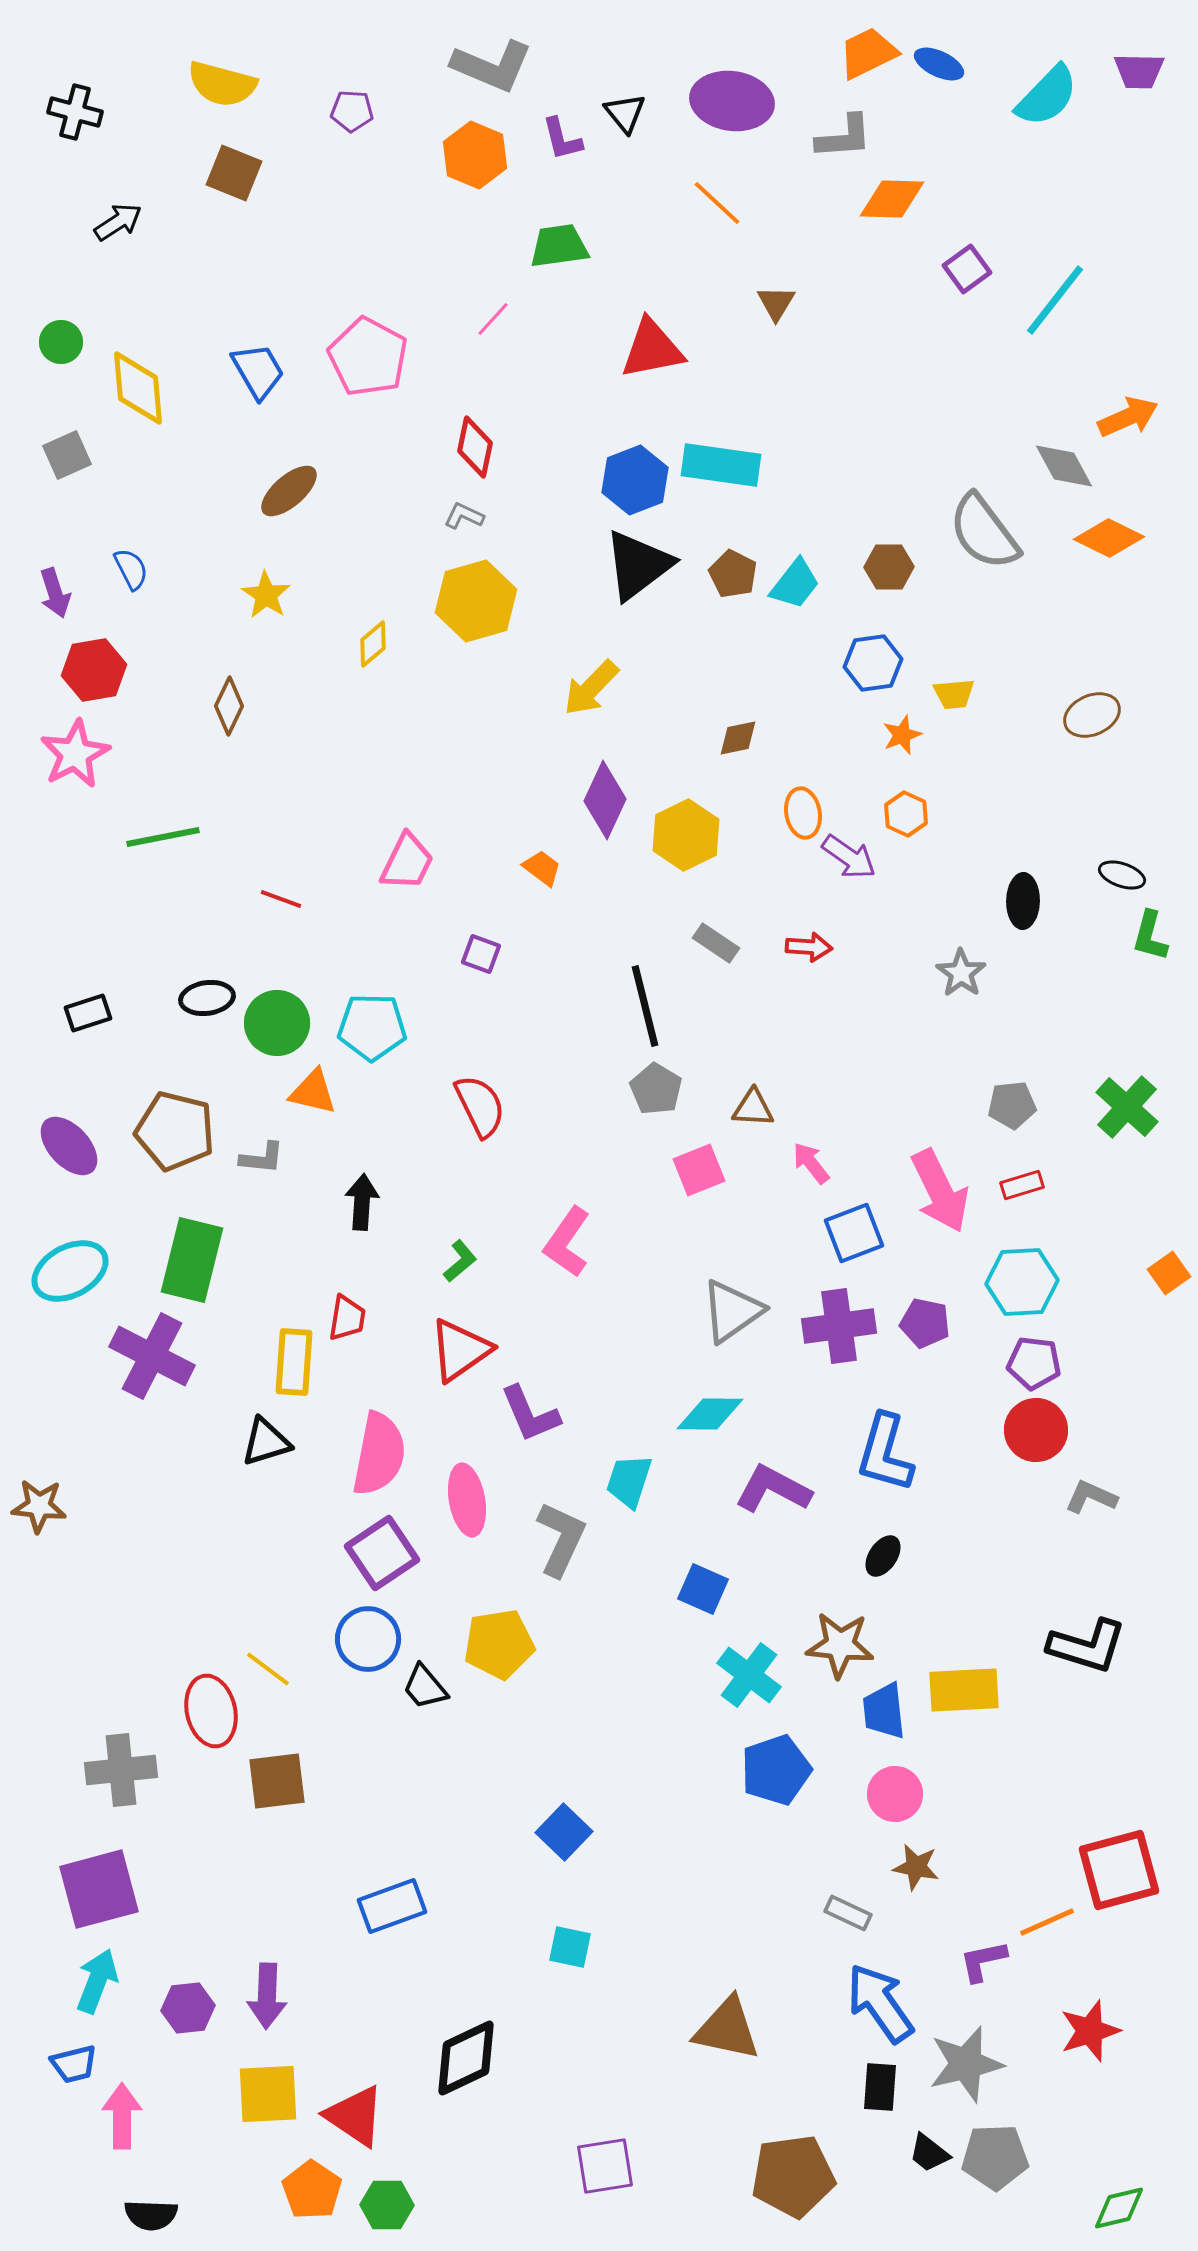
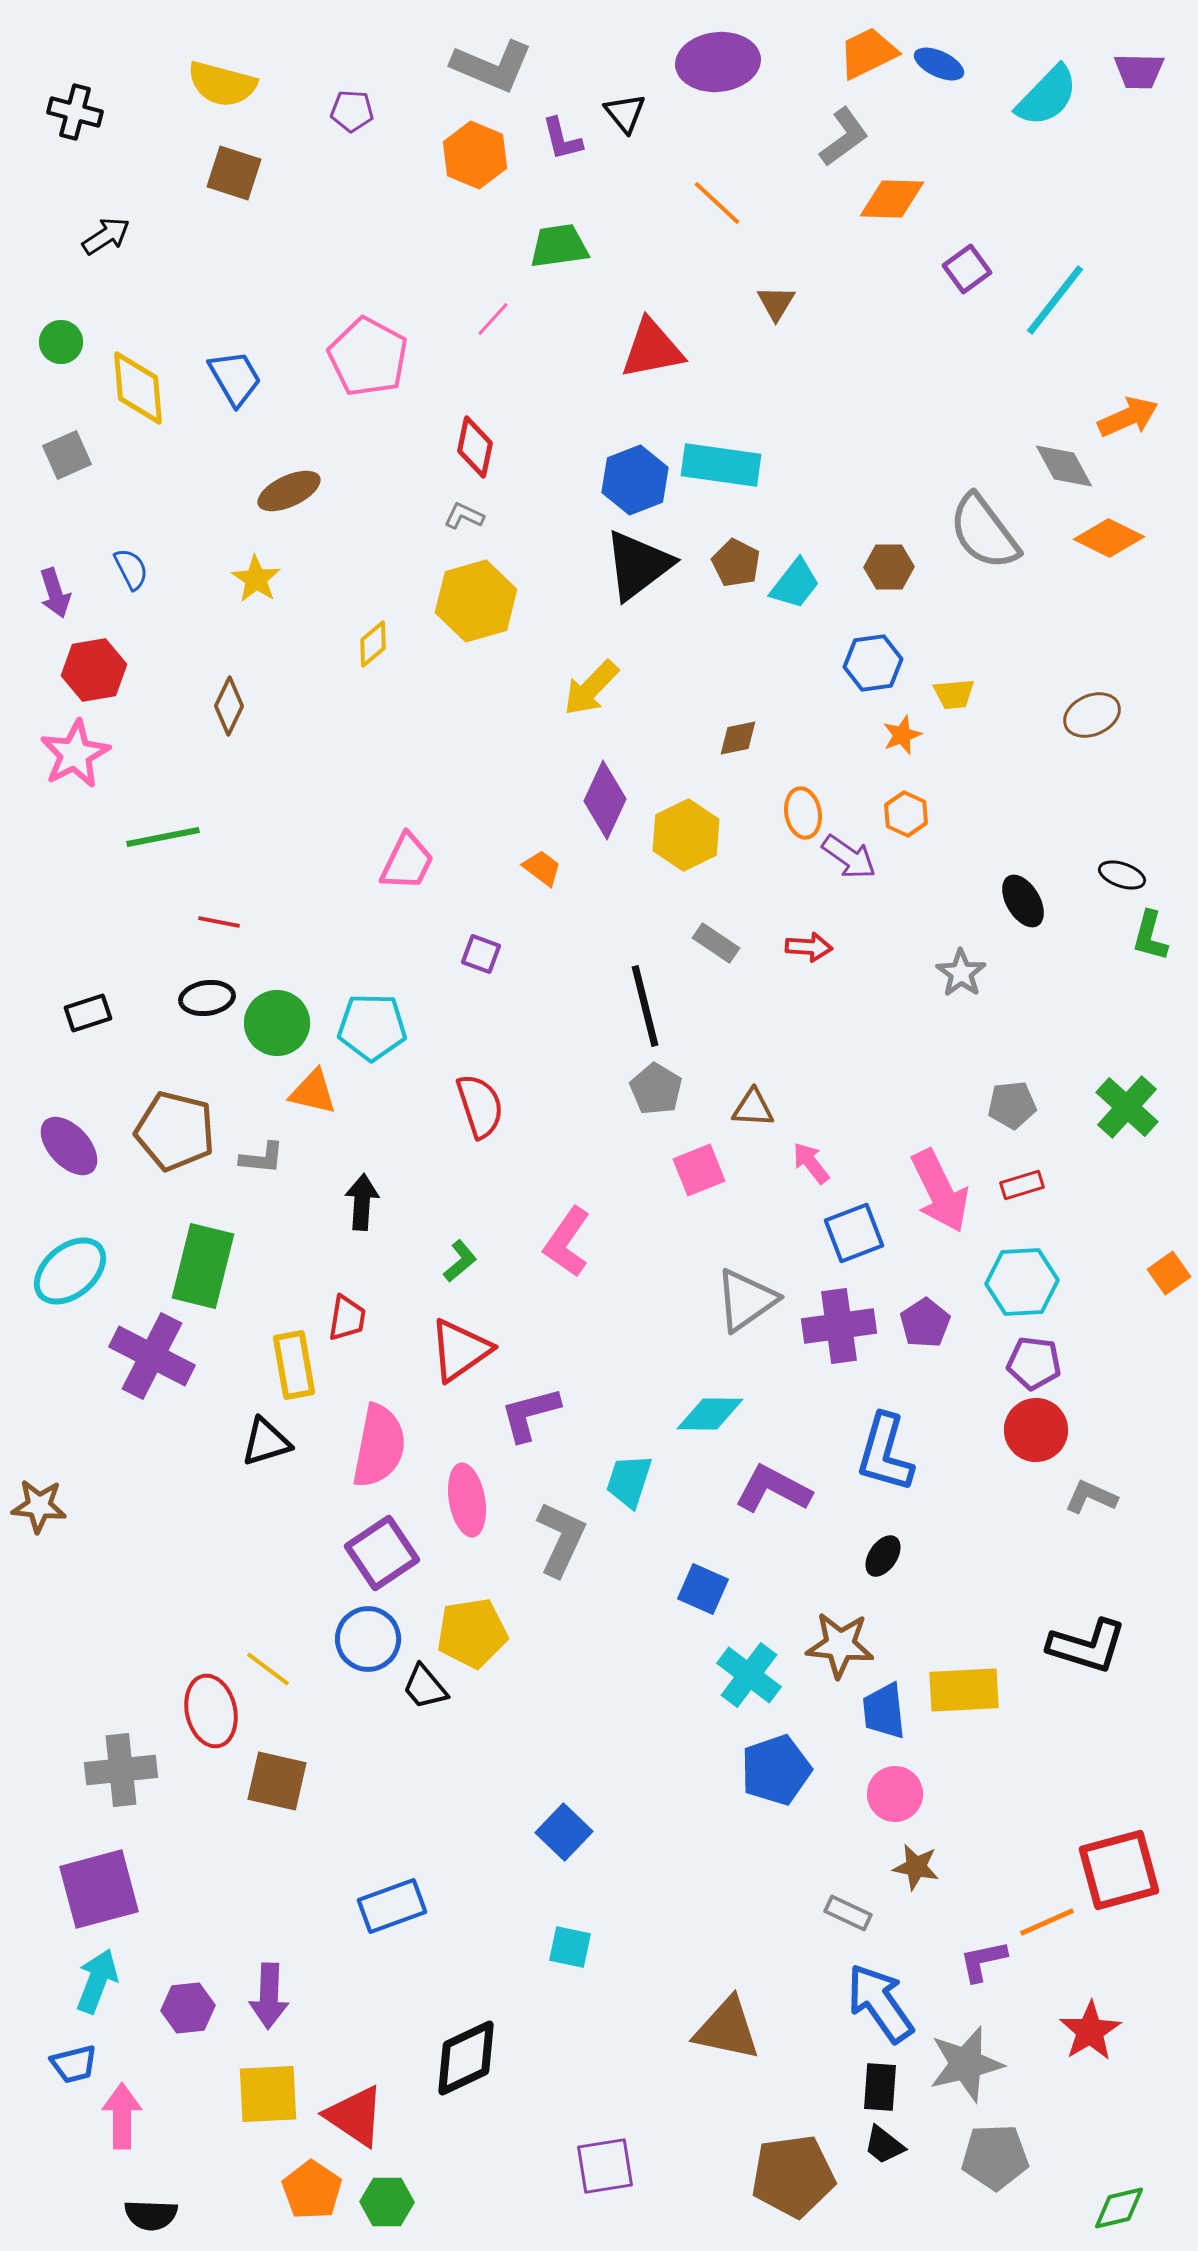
purple ellipse at (732, 101): moved 14 px left, 39 px up; rotated 14 degrees counterclockwise
gray L-shape at (844, 137): rotated 32 degrees counterclockwise
brown square at (234, 173): rotated 4 degrees counterclockwise
black arrow at (118, 222): moved 12 px left, 14 px down
blue trapezoid at (258, 371): moved 23 px left, 7 px down
brown ellipse at (289, 491): rotated 16 degrees clockwise
brown pentagon at (733, 574): moved 3 px right, 11 px up
yellow star at (266, 595): moved 10 px left, 16 px up
red line at (281, 899): moved 62 px left, 23 px down; rotated 9 degrees counterclockwise
black ellipse at (1023, 901): rotated 32 degrees counterclockwise
red semicircle at (480, 1106): rotated 8 degrees clockwise
green rectangle at (192, 1260): moved 11 px right, 6 px down
cyan ellipse at (70, 1271): rotated 12 degrees counterclockwise
gray triangle at (732, 1311): moved 14 px right, 11 px up
purple pentagon at (925, 1323): rotated 27 degrees clockwise
yellow rectangle at (294, 1362): moved 3 px down; rotated 14 degrees counterclockwise
purple L-shape at (530, 1414): rotated 98 degrees clockwise
pink semicircle at (379, 1454): moved 8 px up
yellow pentagon at (499, 1644): moved 27 px left, 11 px up
brown square at (277, 1781): rotated 20 degrees clockwise
purple arrow at (267, 1996): moved 2 px right
red star at (1090, 2031): rotated 14 degrees counterclockwise
black trapezoid at (929, 2153): moved 45 px left, 8 px up
green hexagon at (387, 2205): moved 3 px up
